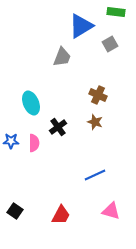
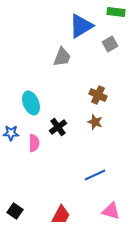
blue star: moved 8 px up
